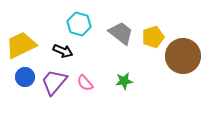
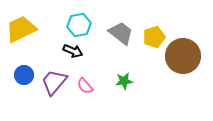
cyan hexagon: moved 1 px down; rotated 25 degrees counterclockwise
yellow pentagon: moved 1 px right
yellow trapezoid: moved 16 px up
black arrow: moved 10 px right
blue circle: moved 1 px left, 2 px up
pink semicircle: moved 3 px down
